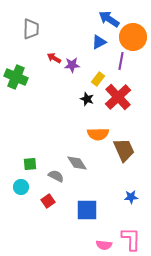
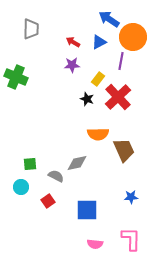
red arrow: moved 19 px right, 16 px up
gray diamond: rotated 70 degrees counterclockwise
pink semicircle: moved 9 px left, 1 px up
